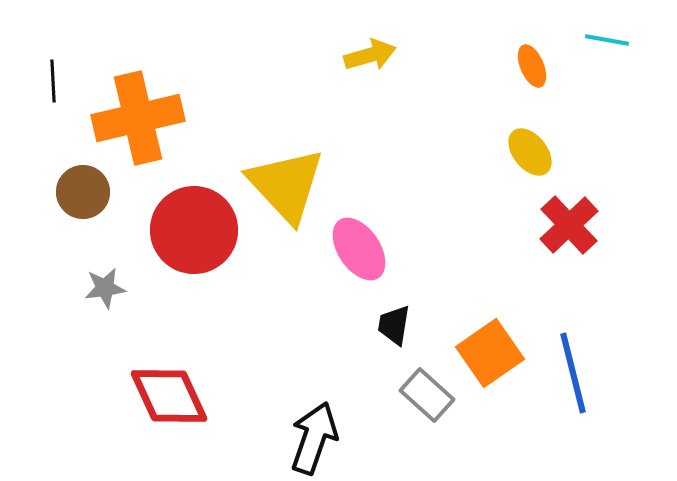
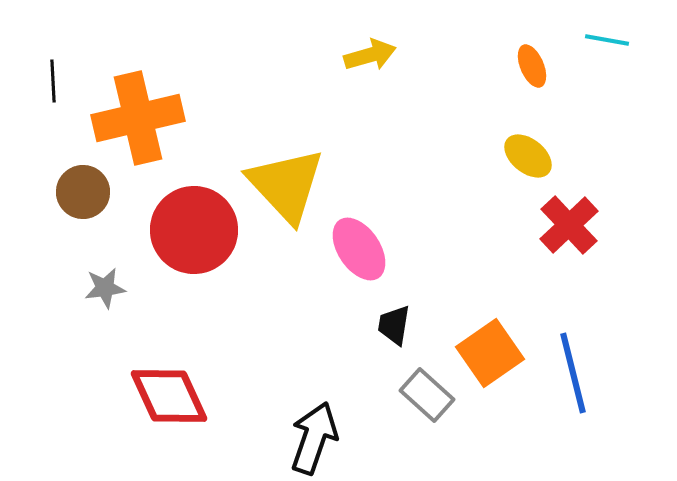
yellow ellipse: moved 2 px left, 4 px down; rotated 12 degrees counterclockwise
